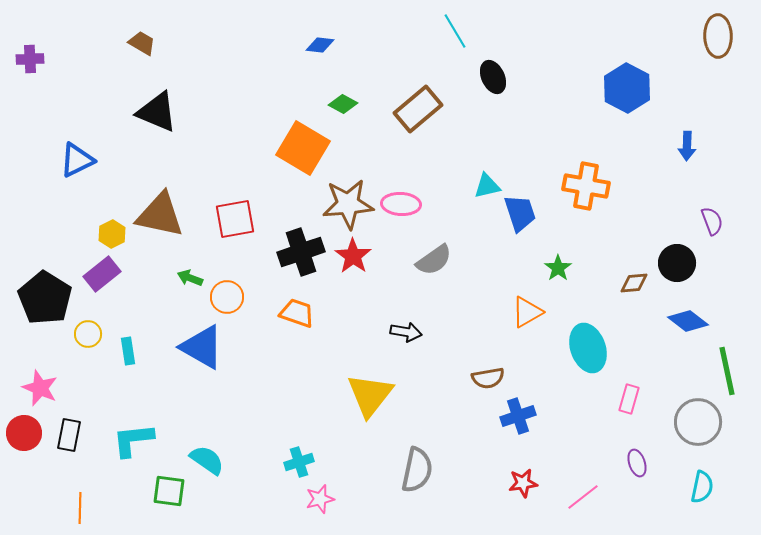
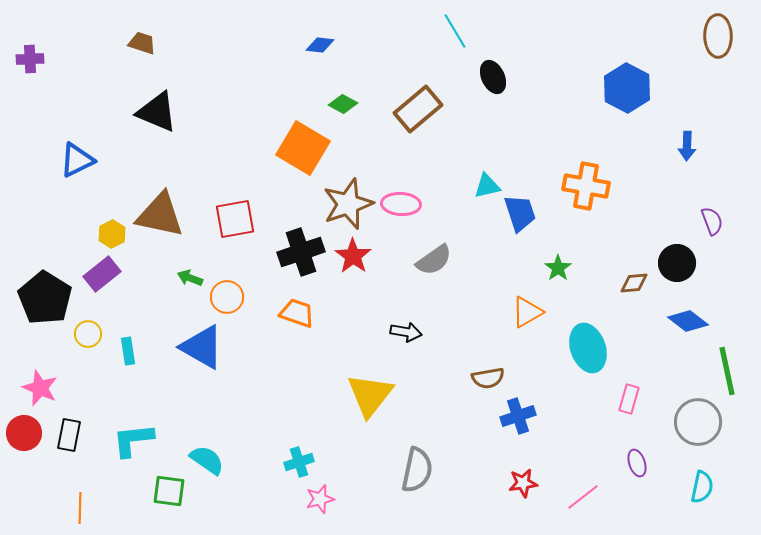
brown trapezoid at (142, 43): rotated 12 degrees counterclockwise
brown star at (348, 204): rotated 15 degrees counterclockwise
